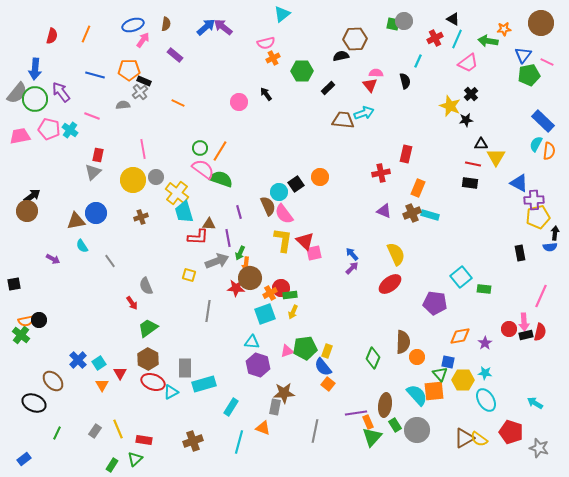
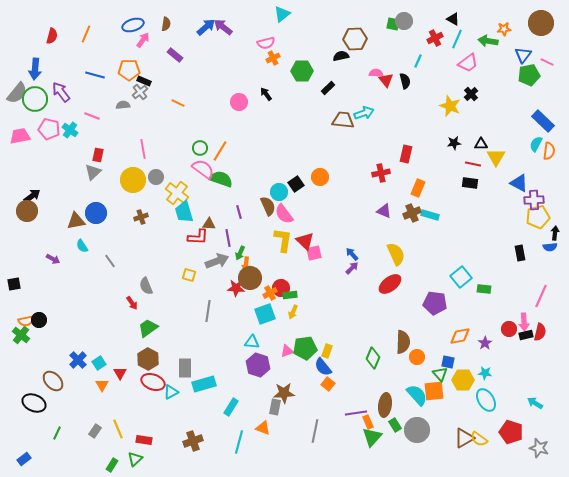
red triangle at (370, 85): moved 16 px right, 5 px up
black star at (466, 120): moved 12 px left, 23 px down
